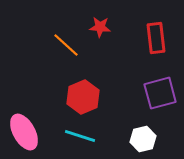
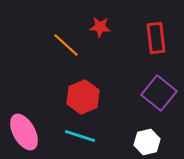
purple square: moved 1 px left; rotated 36 degrees counterclockwise
white hexagon: moved 4 px right, 3 px down
